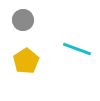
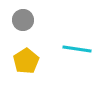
cyan line: rotated 12 degrees counterclockwise
